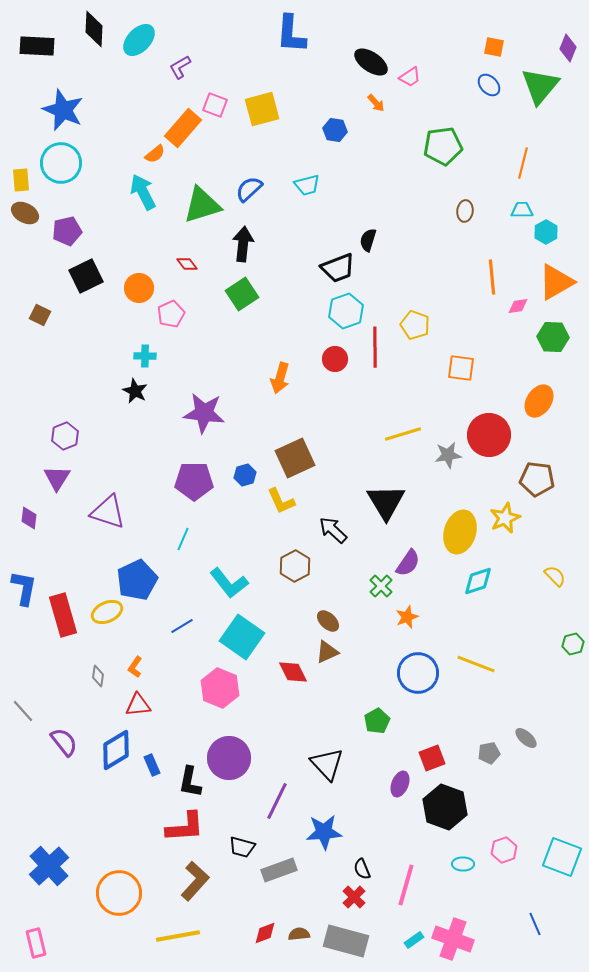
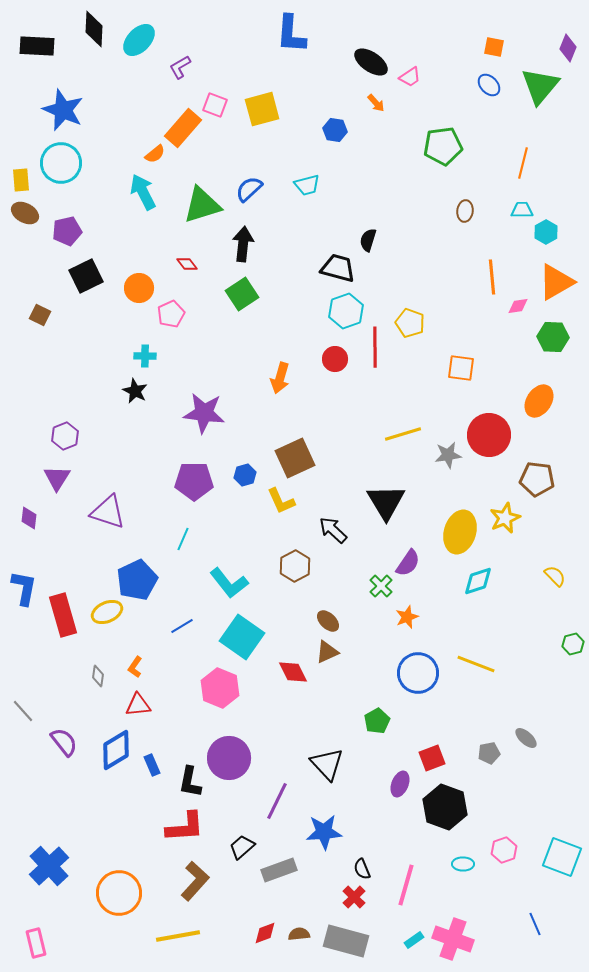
black trapezoid at (338, 268): rotated 144 degrees counterclockwise
yellow pentagon at (415, 325): moved 5 px left, 2 px up
black trapezoid at (242, 847): rotated 124 degrees clockwise
